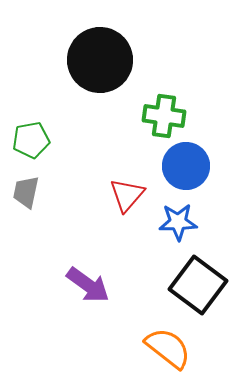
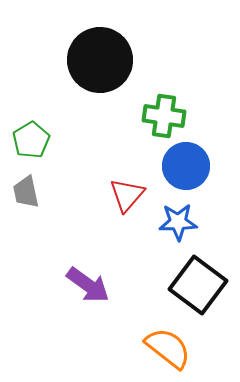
green pentagon: rotated 21 degrees counterclockwise
gray trapezoid: rotated 24 degrees counterclockwise
